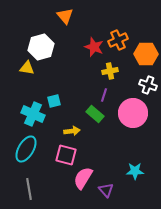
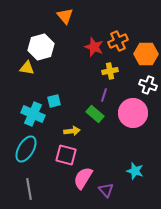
orange cross: moved 1 px down
cyan star: rotated 18 degrees clockwise
